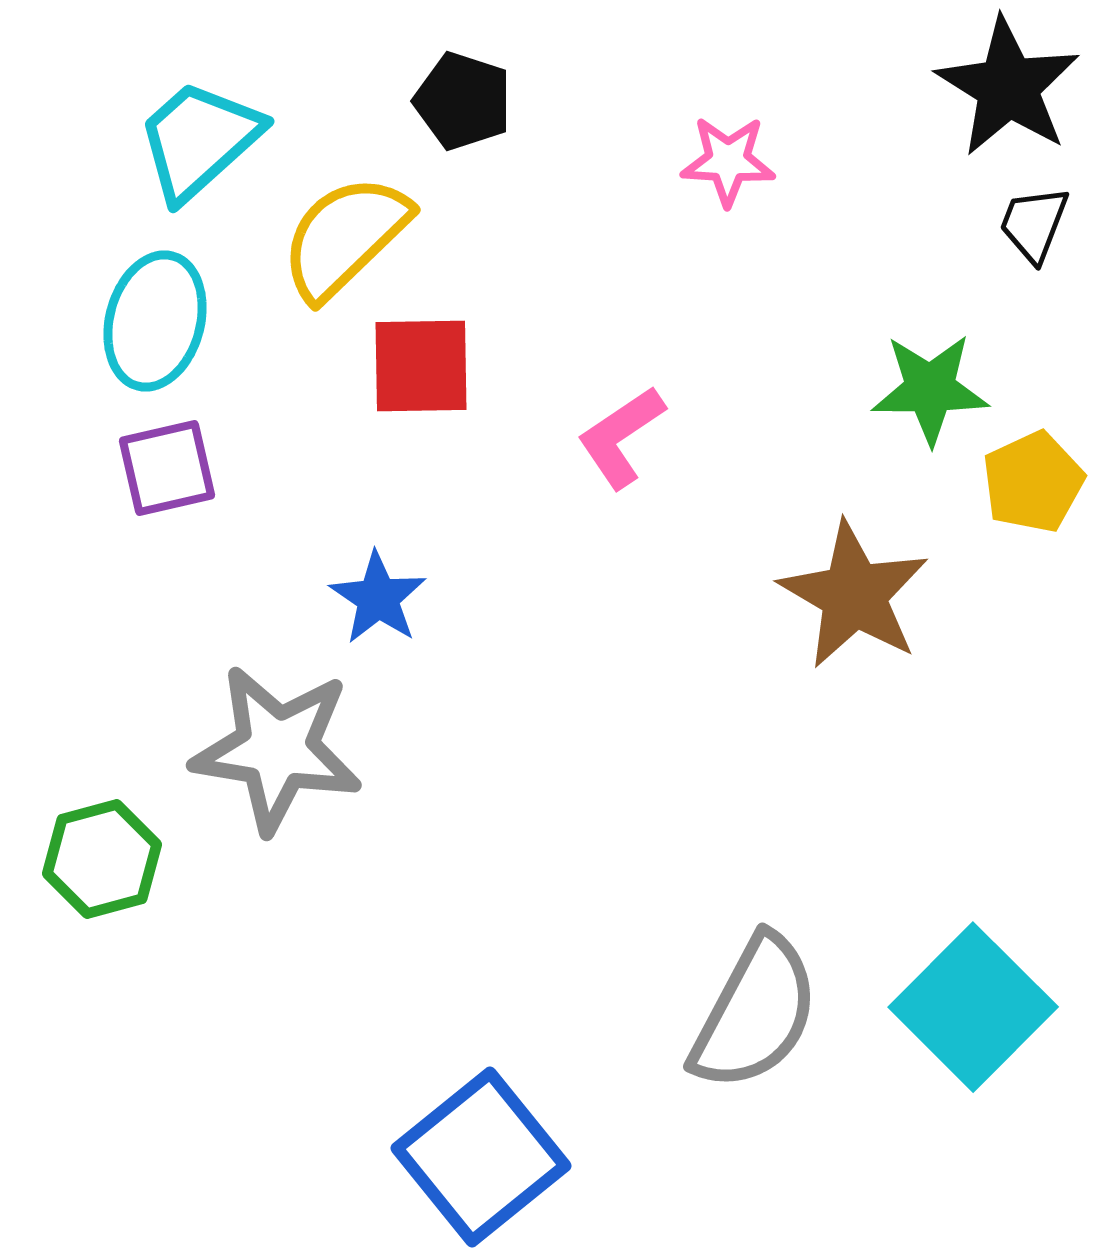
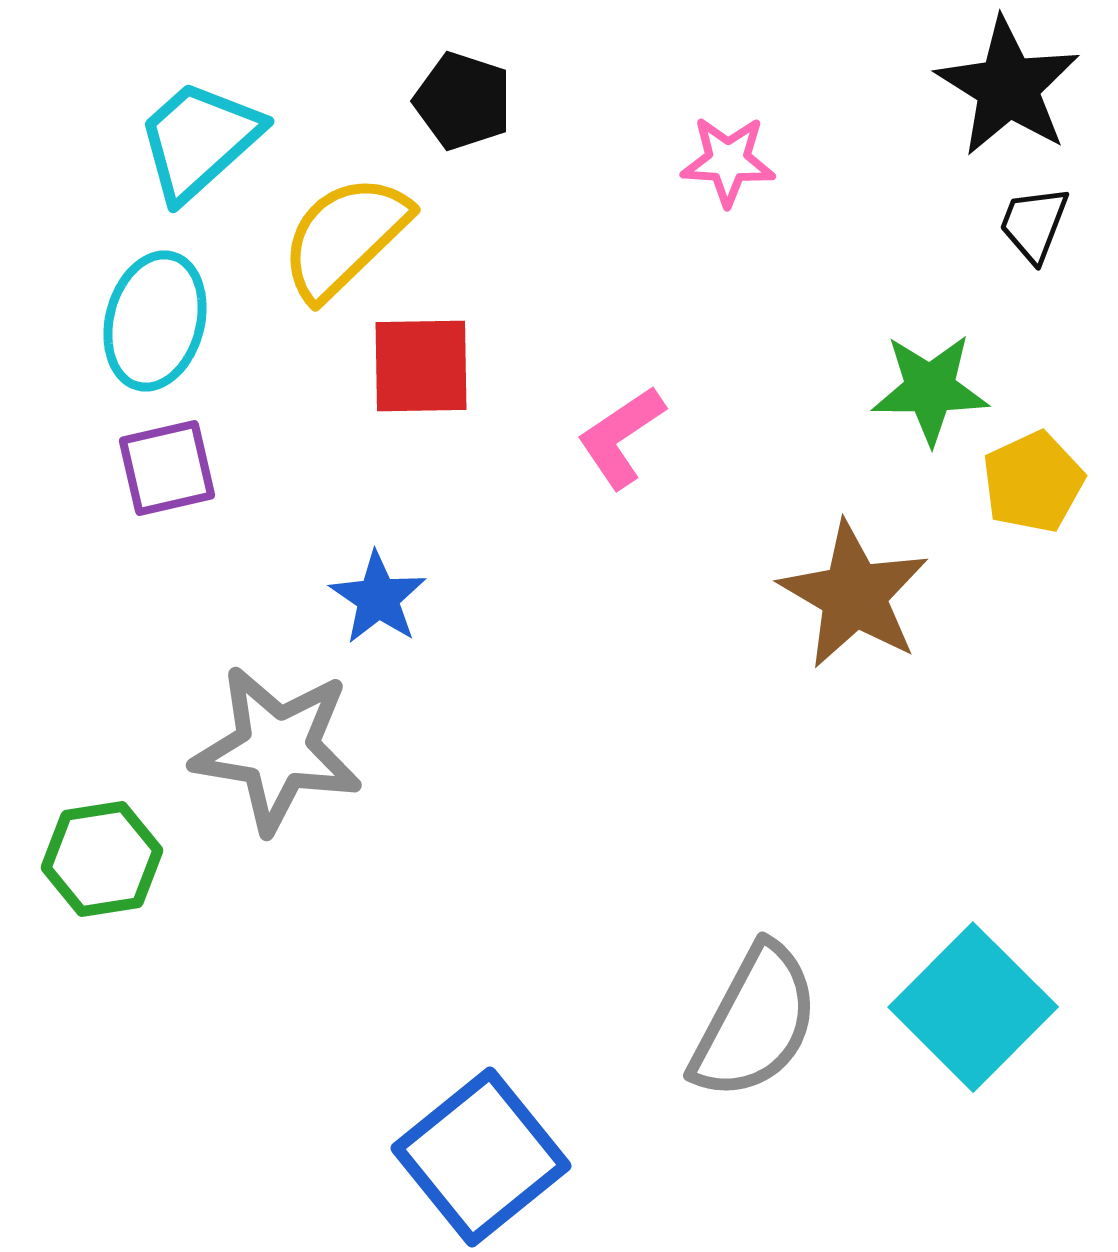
green hexagon: rotated 6 degrees clockwise
gray semicircle: moved 9 px down
